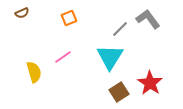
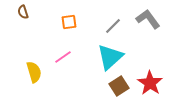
brown semicircle: moved 1 px right, 1 px up; rotated 96 degrees clockwise
orange square: moved 4 px down; rotated 14 degrees clockwise
gray line: moved 7 px left, 3 px up
cyan triangle: rotated 16 degrees clockwise
brown square: moved 6 px up
